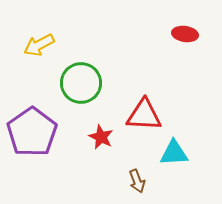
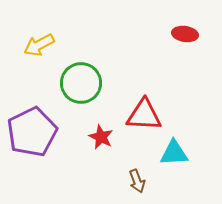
purple pentagon: rotated 9 degrees clockwise
